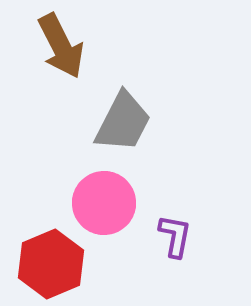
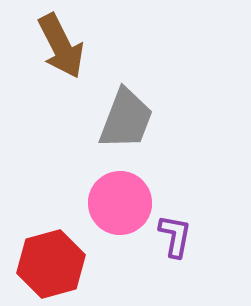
gray trapezoid: moved 3 px right, 3 px up; rotated 6 degrees counterclockwise
pink circle: moved 16 px right
red hexagon: rotated 8 degrees clockwise
